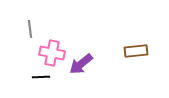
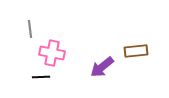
purple arrow: moved 21 px right, 3 px down
